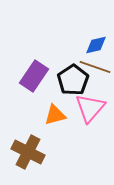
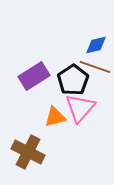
purple rectangle: rotated 24 degrees clockwise
pink triangle: moved 10 px left
orange triangle: moved 2 px down
